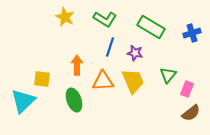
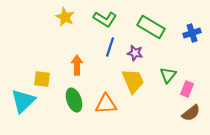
orange triangle: moved 3 px right, 23 px down
